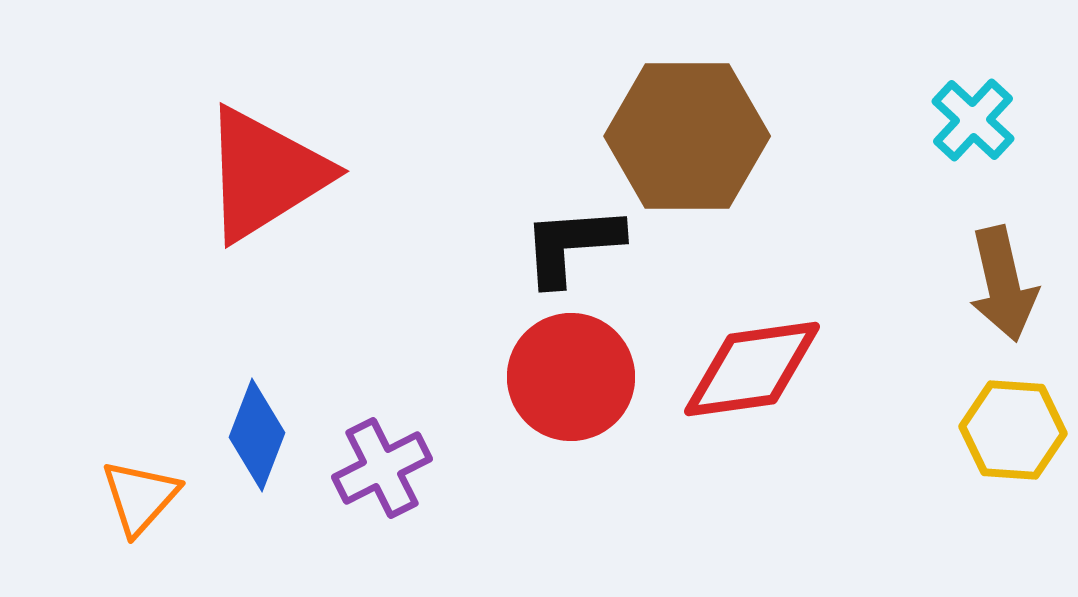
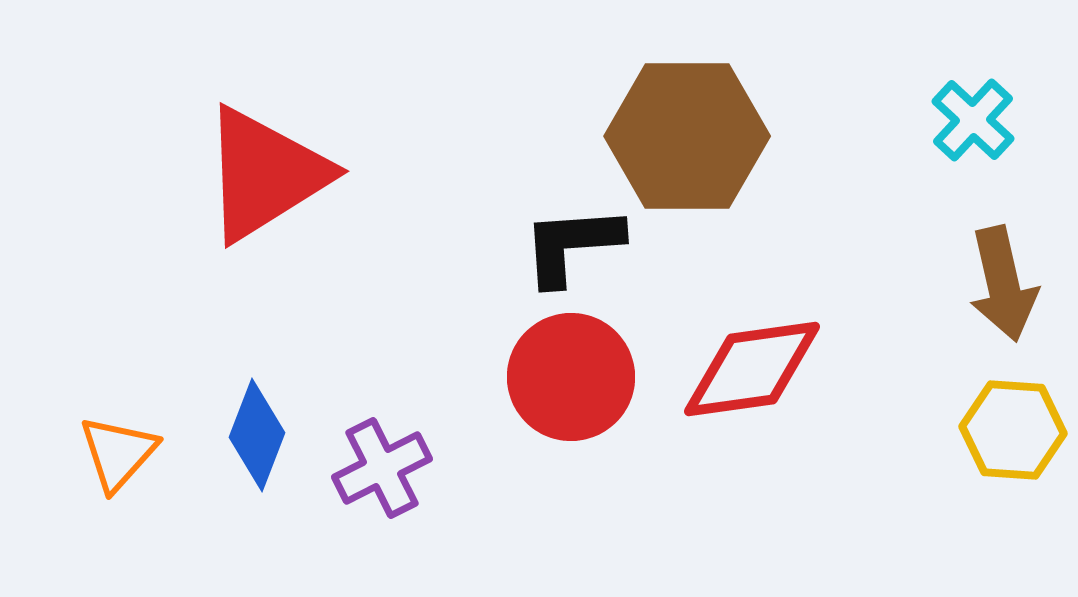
orange triangle: moved 22 px left, 44 px up
